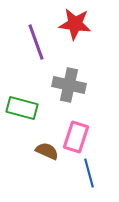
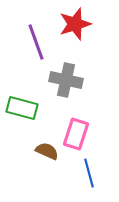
red star: rotated 24 degrees counterclockwise
gray cross: moved 3 px left, 5 px up
pink rectangle: moved 3 px up
